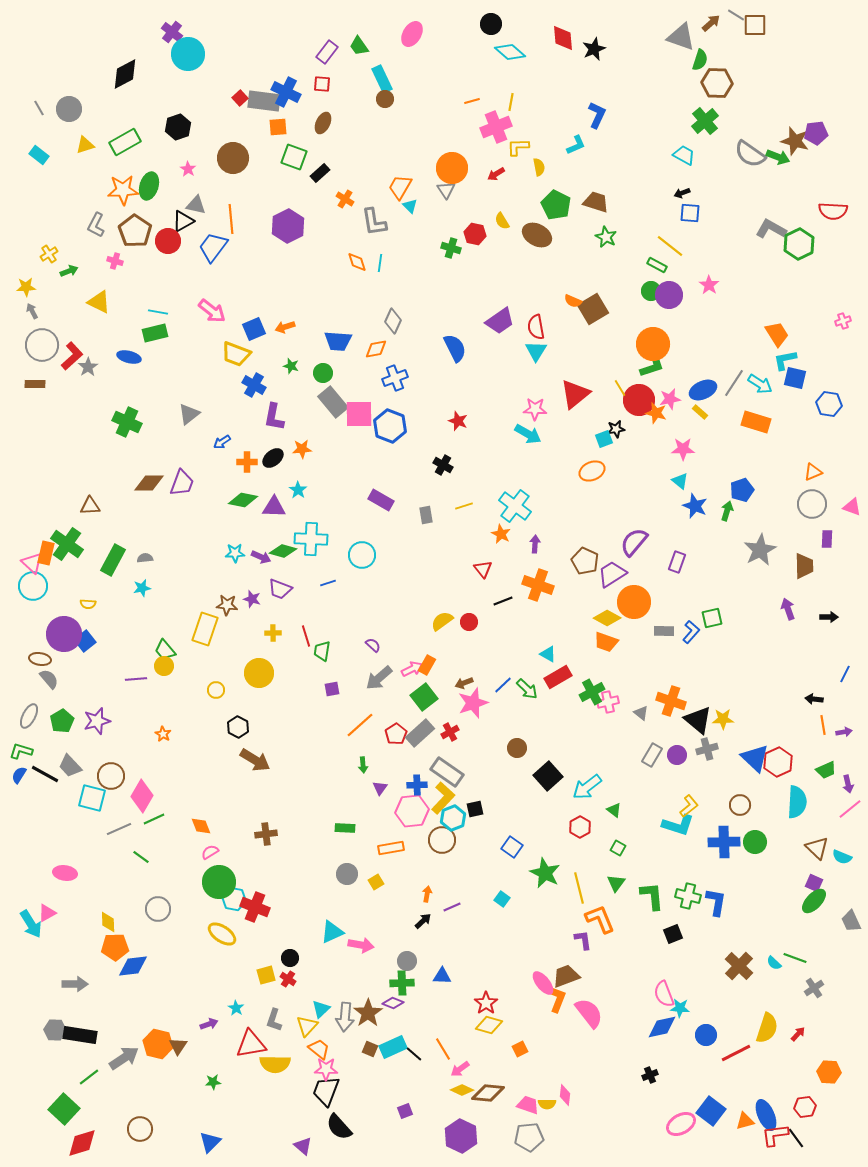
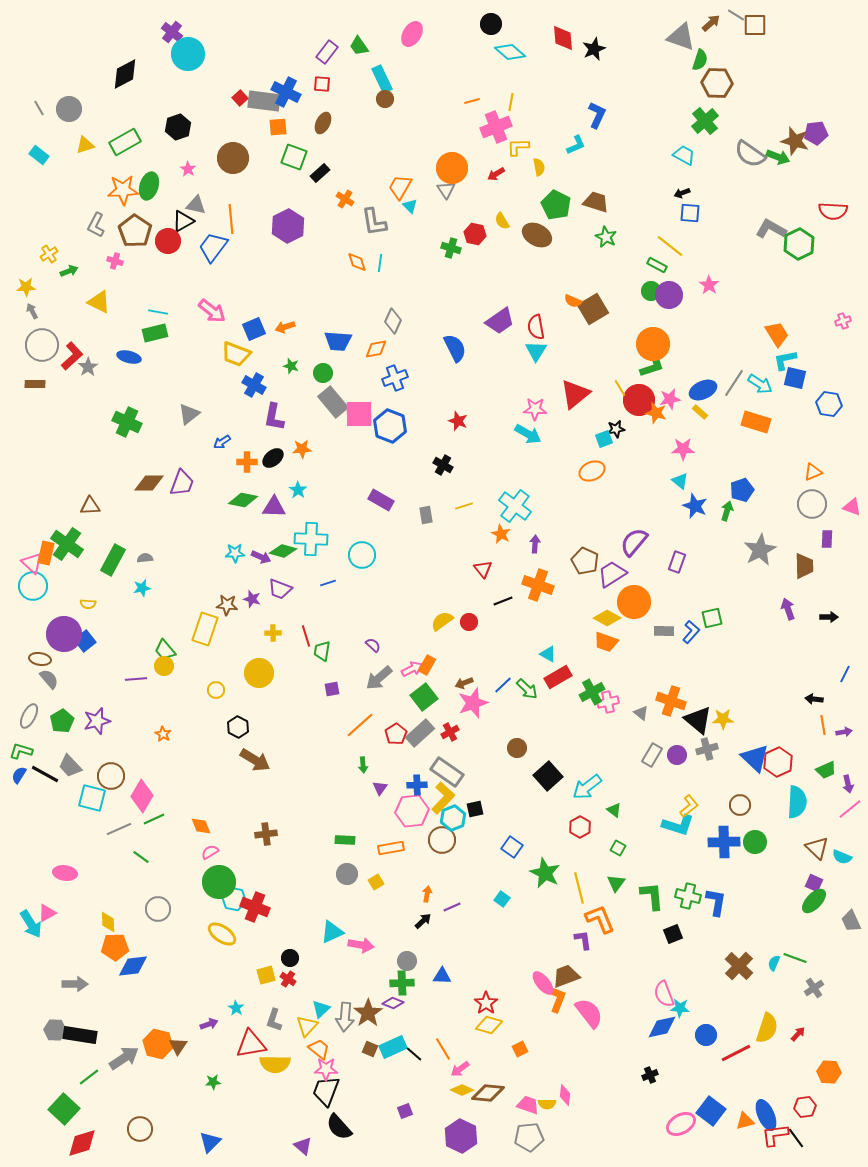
green rectangle at (345, 828): moved 12 px down
cyan semicircle at (774, 963): rotated 70 degrees clockwise
